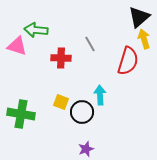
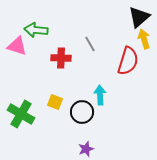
yellow square: moved 6 px left
green cross: rotated 20 degrees clockwise
